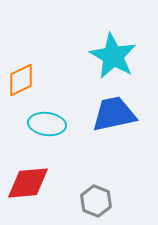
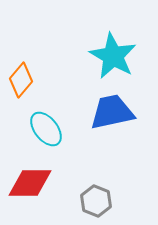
orange diamond: rotated 24 degrees counterclockwise
blue trapezoid: moved 2 px left, 2 px up
cyan ellipse: moved 1 px left, 5 px down; rotated 45 degrees clockwise
red diamond: moved 2 px right; rotated 6 degrees clockwise
